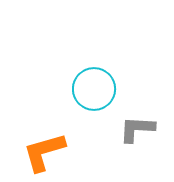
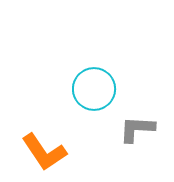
orange L-shape: rotated 108 degrees counterclockwise
